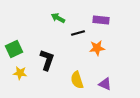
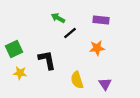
black line: moved 8 px left; rotated 24 degrees counterclockwise
black L-shape: rotated 30 degrees counterclockwise
purple triangle: rotated 32 degrees clockwise
